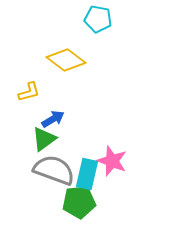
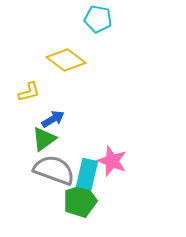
green pentagon: moved 1 px right, 1 px up; rotated 12 degrees counterclockwise
